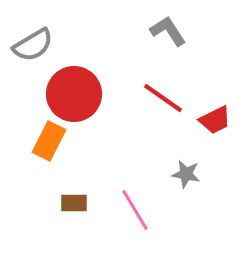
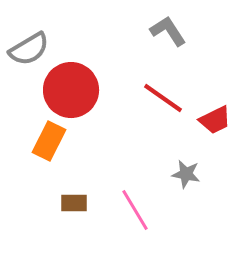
gray semicircle: moved 4 px left, 4 px down
red circle: moved 3 px left, 4 px up
